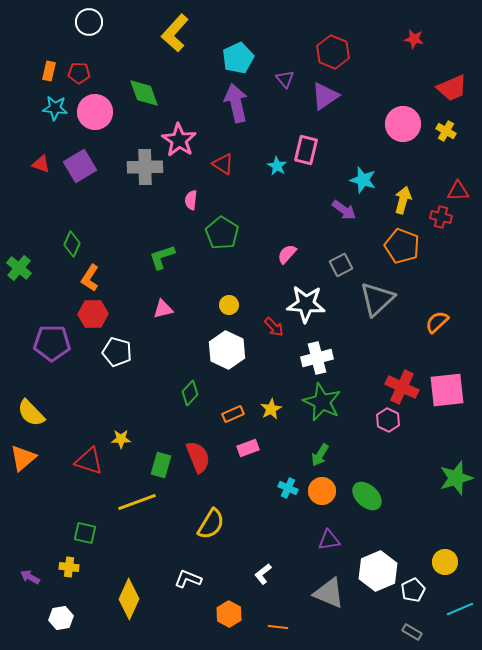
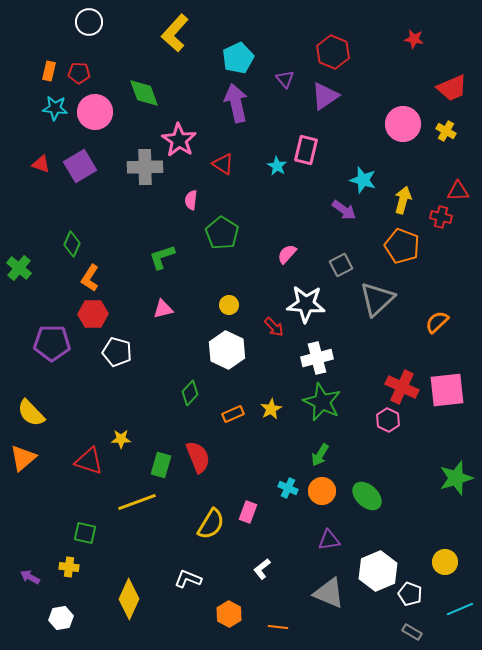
pink rectangle at (248, 448): moved 64 px down; rotated 50 degrees counterclockwise
white L-shape at (263, 574): moved 1 px left, 5 px up
white pentagon at (413, 590): moved 3 px left, 4 px down; rotated 25 degrees counterclockwise
